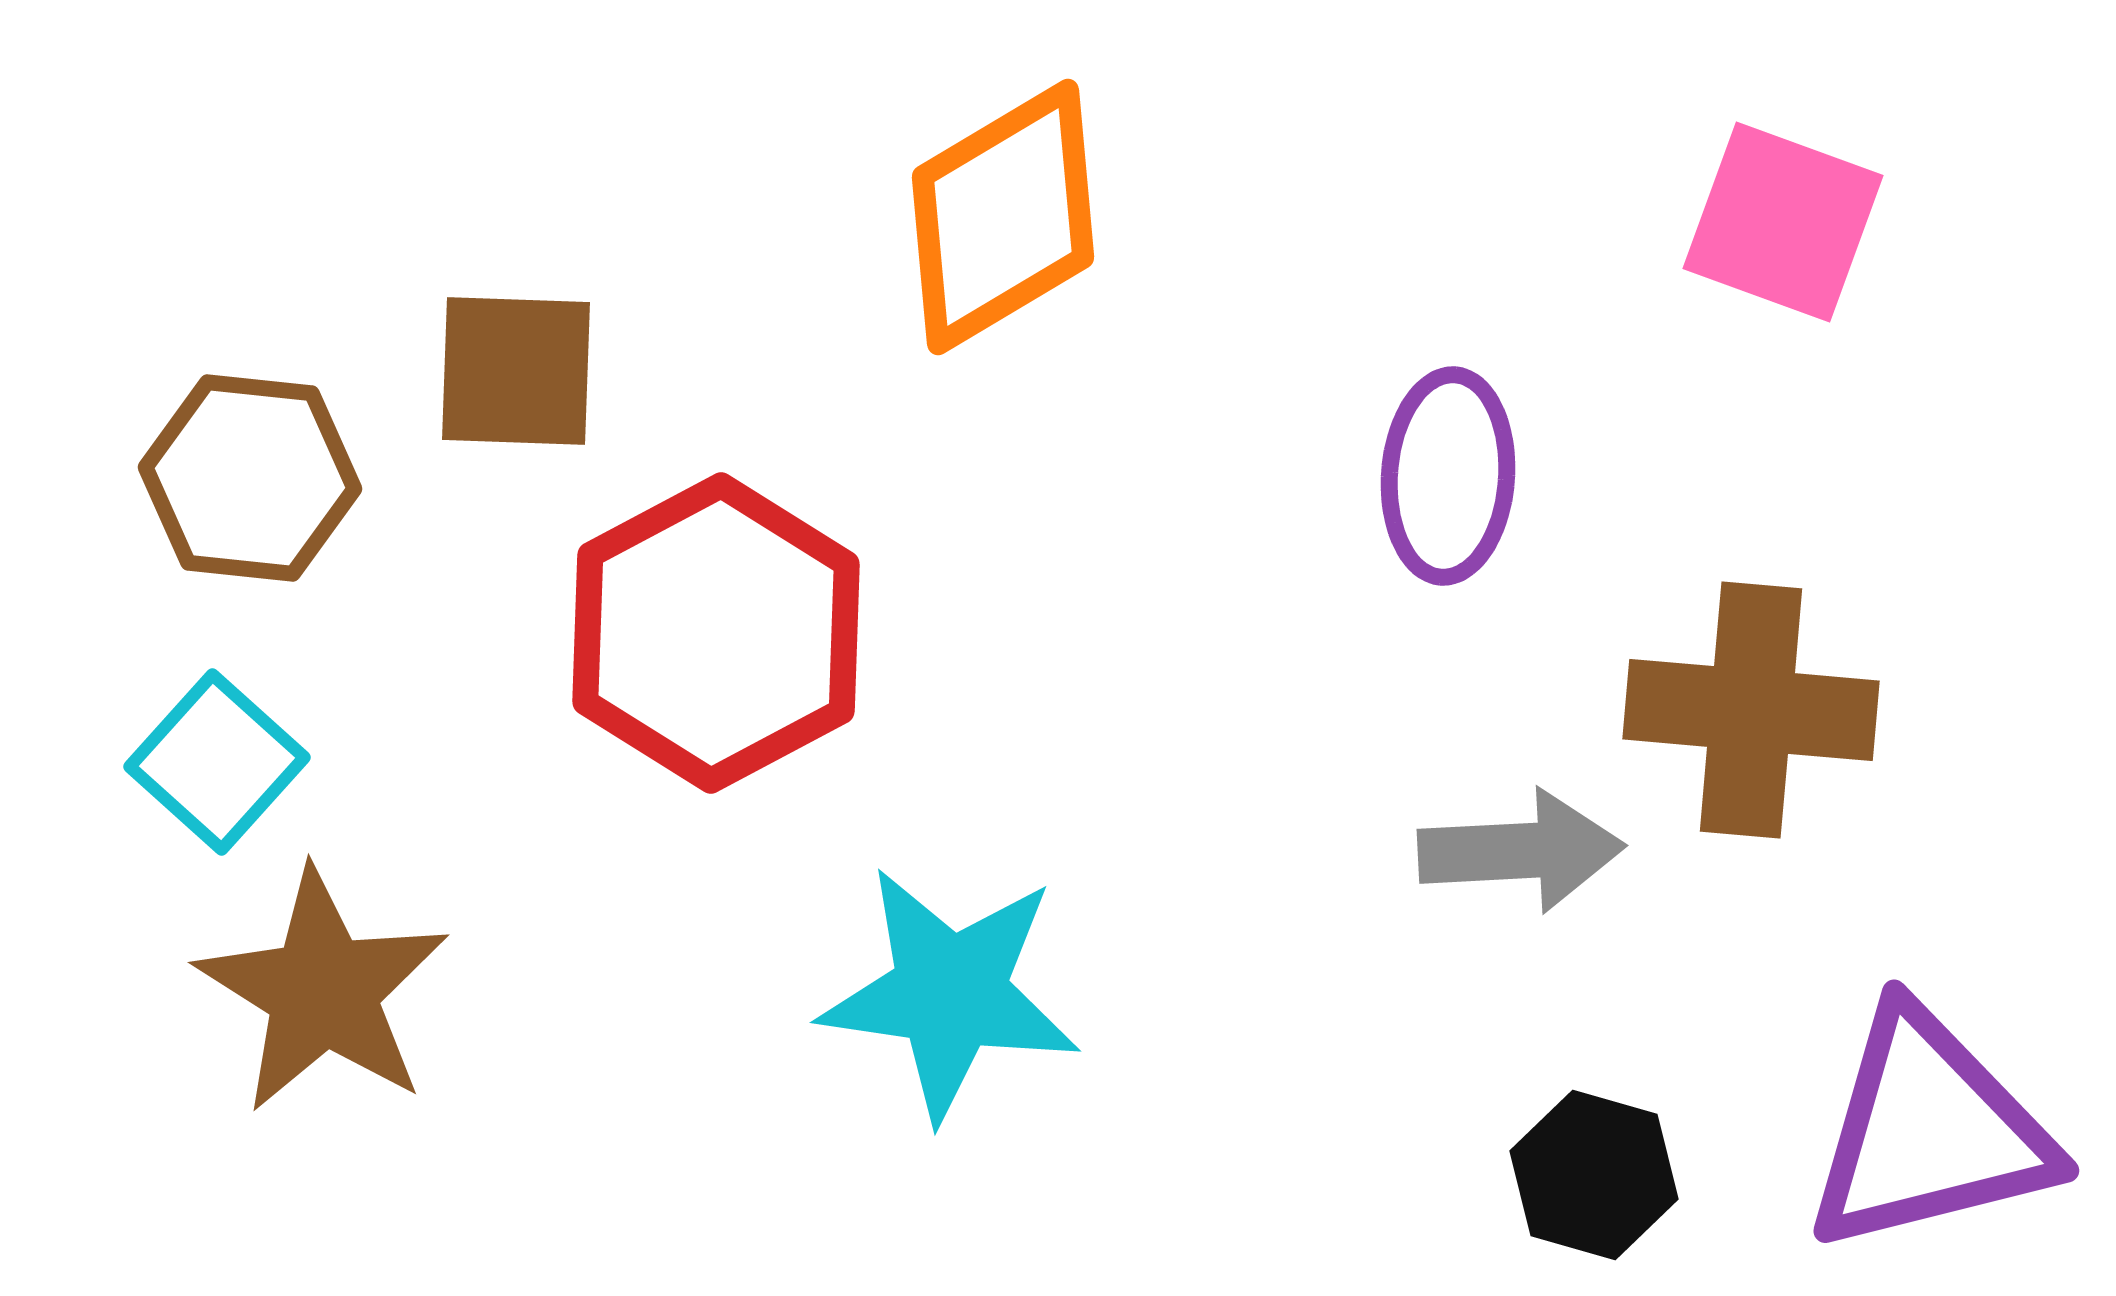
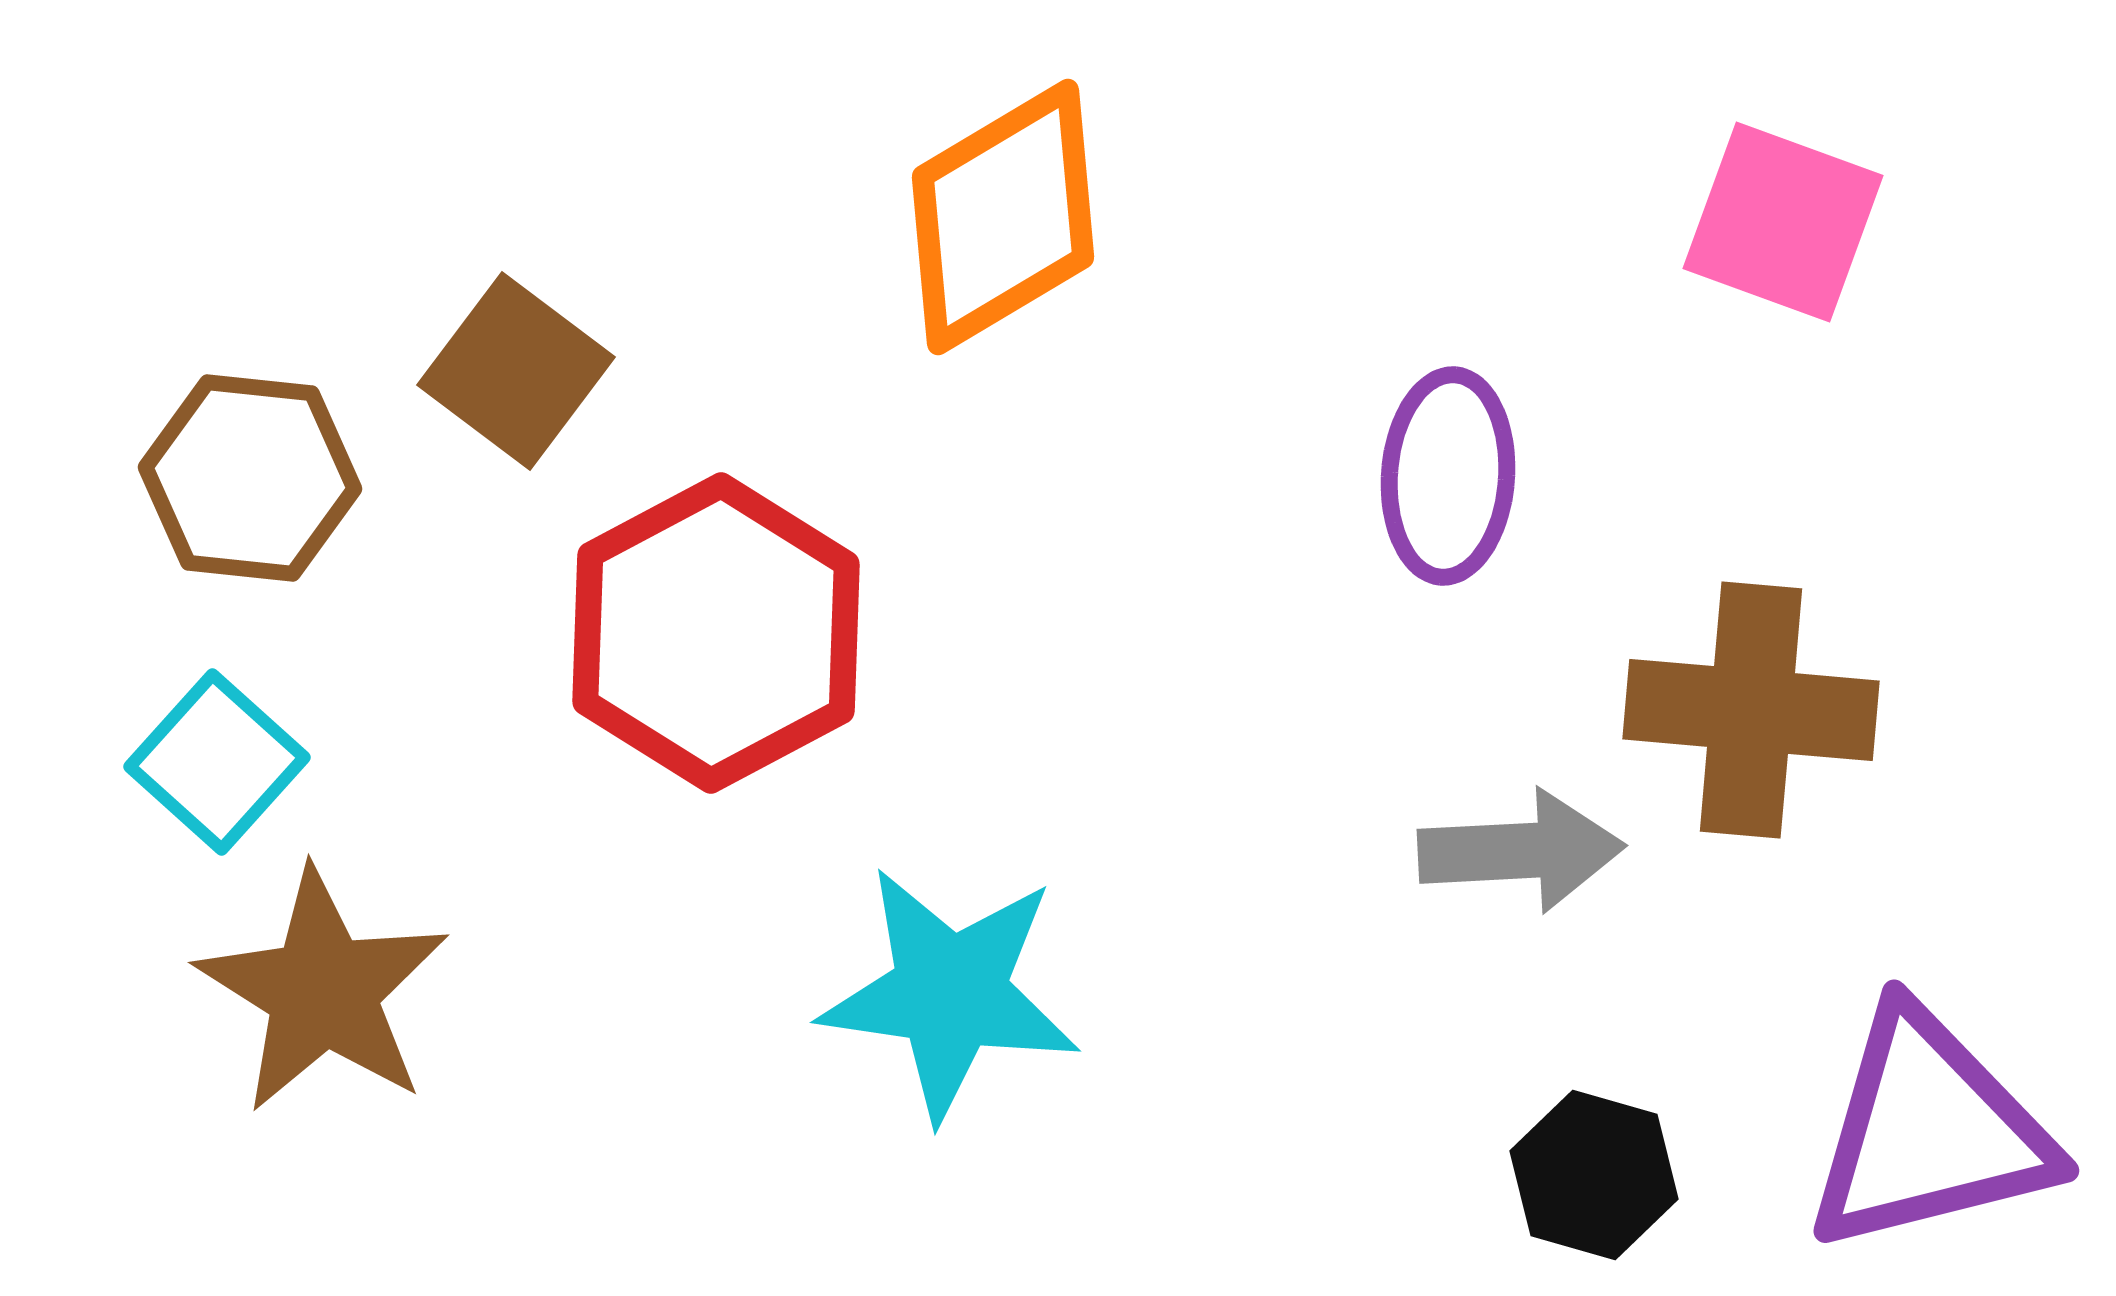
brown square: rotated 35 degrees clockwise
